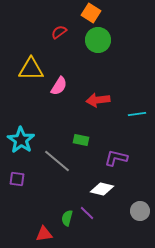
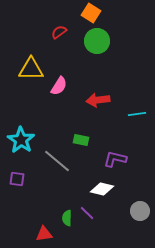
green circle: moved 1 px left, 1 px down
purple L-shape: moved 1 px left, 1 px down
green semicircle: rotated 14 degrees counterclockwise
